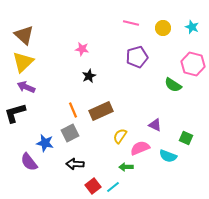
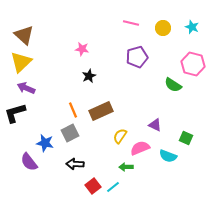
yellow triangle: moved 2 px left
purple arrow: moved 1 px down
